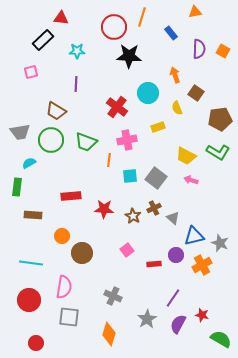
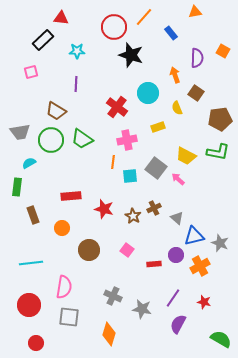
orange line at (142, 17): moved 2 px right; rotated 24 degrees clockwise
purple semicircle at (199, 49): moved 2 px left, 9 px down
black star at (129, 56): moved 2 px right, 1 px up; rotated 15 degrees clockwise
green trapezoid at (86, 142): moved 4 px left, 3 px up; rotated 15 degrees clockwise
green L-shape at (218, 152): rotated 20 degrees counterclockwise
orange line at (109, 160): moved 4 px right, 2 px down
gray square at (156, 178): moved 10 px up
pink arrow at (191, 180): moved 13 px left, 1 px up; rotated 24 degrees clockwise
red star at (104, 209): rotated 12 degrees clockwise
brown rectangle at (33, 215): rotated 66 degrees clockwise
gray triangle at (173, 218): moved 4 px right
orange circle at (62, 236): moved 8 px up
pink square at (127, 250): rotated 16 degrees counterclockwise
brown circle at (82, 253): moved 7 px right, 3 px up
cyan line at (31, 263): rotated 15 degrees counterclockwise
orange cross at (202, 265): moved 2 px left, 1 px down
red circle at (29, 300): moved 5 px down
red star at (202, 315): moved 2 px right, 13 px up
gray star at (147, 319): moved 5 px left, 10 px up; rotated 30 degrees counterclockwise
